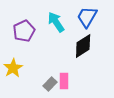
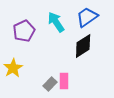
blue trapezoid: rotated 25 degrees clockwise
